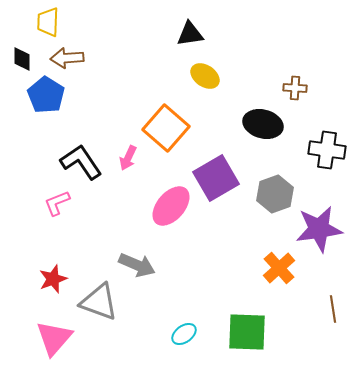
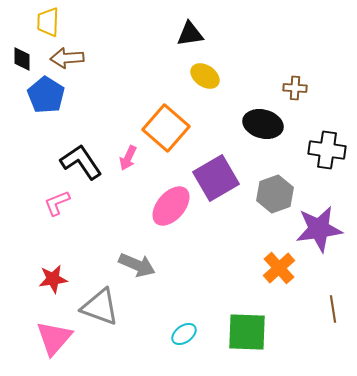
red star: rotated 12 degrees clockwise
gray triangle: moved 1 px right, 5 px down
